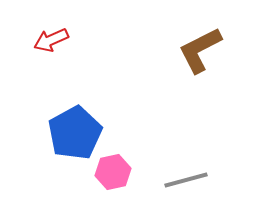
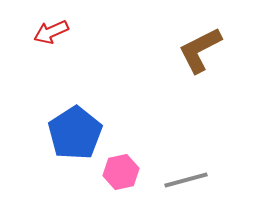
red arrow: moved 8 px up
blue pentagon: rotated 4 degrees counterclockwise
pink hexagon: moved 8 px right
